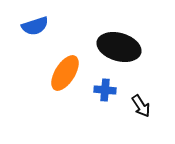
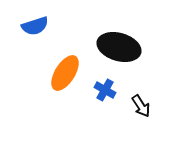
blue cross: rotated 25 degrees clockwise
